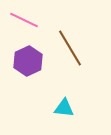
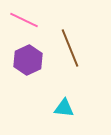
brown line: rotated 9 degrees clockwise
purple hexagon: moved 1 px up
